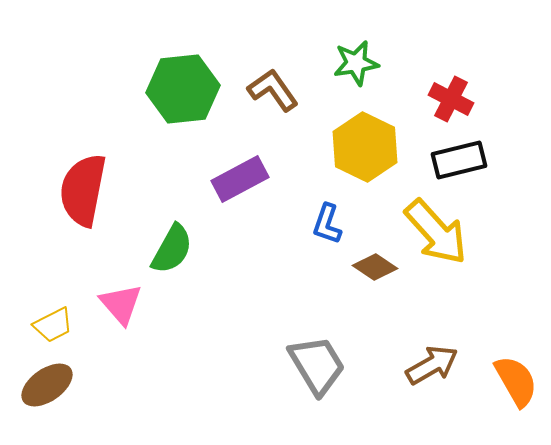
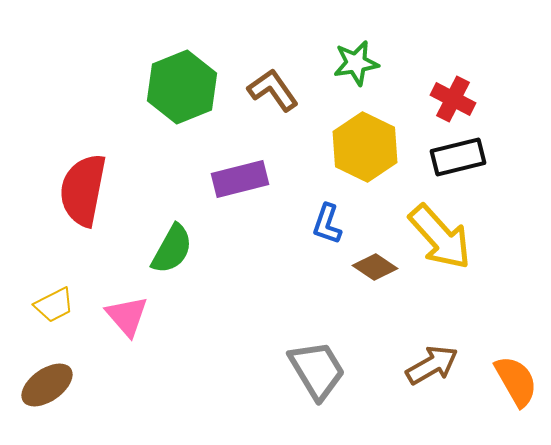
green hexagon: moved 1 px left, 2 px up; rotated 16 degrees counterclockwise
red cross: moved 2 px right
black rectangle: moved 1 px left, 3 px up
purple rectangle: rotated 14 degrees clockwise
yellow arrow: moved 4 px right, 5 px down
pink triangle: moved 6 px right, 12 px down
yellow trapezoid: moved 1 px right, 20 px up
gray trapezoid: moved 5 px down
